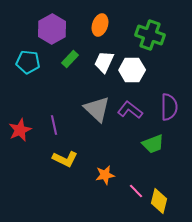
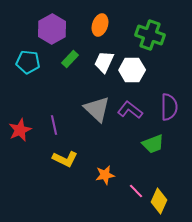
yellow diamond: rotated 10 degrees clockwise
